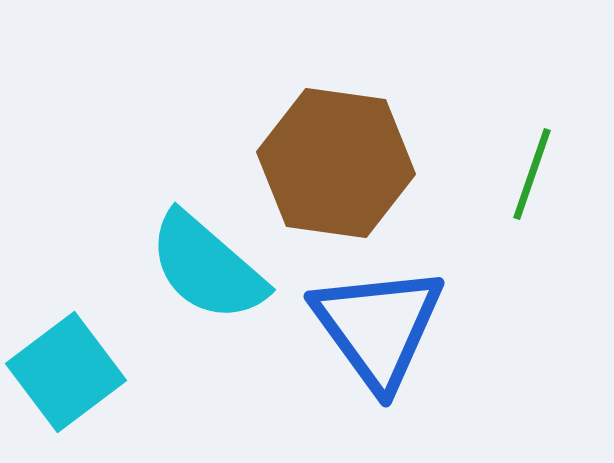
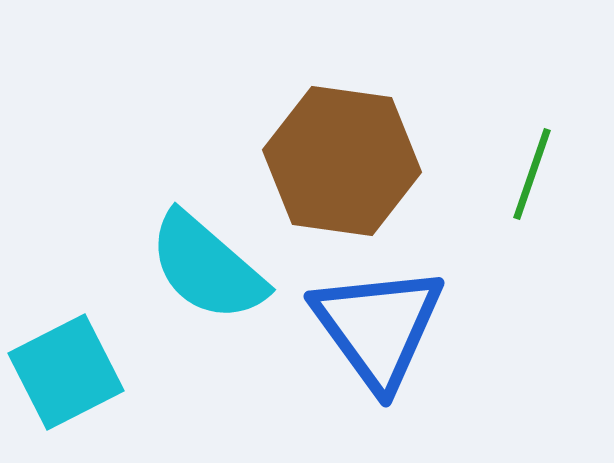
brown hexagon: moved 6 px right, 2 px up
cyan square: rotated 10 degrees clockwise
